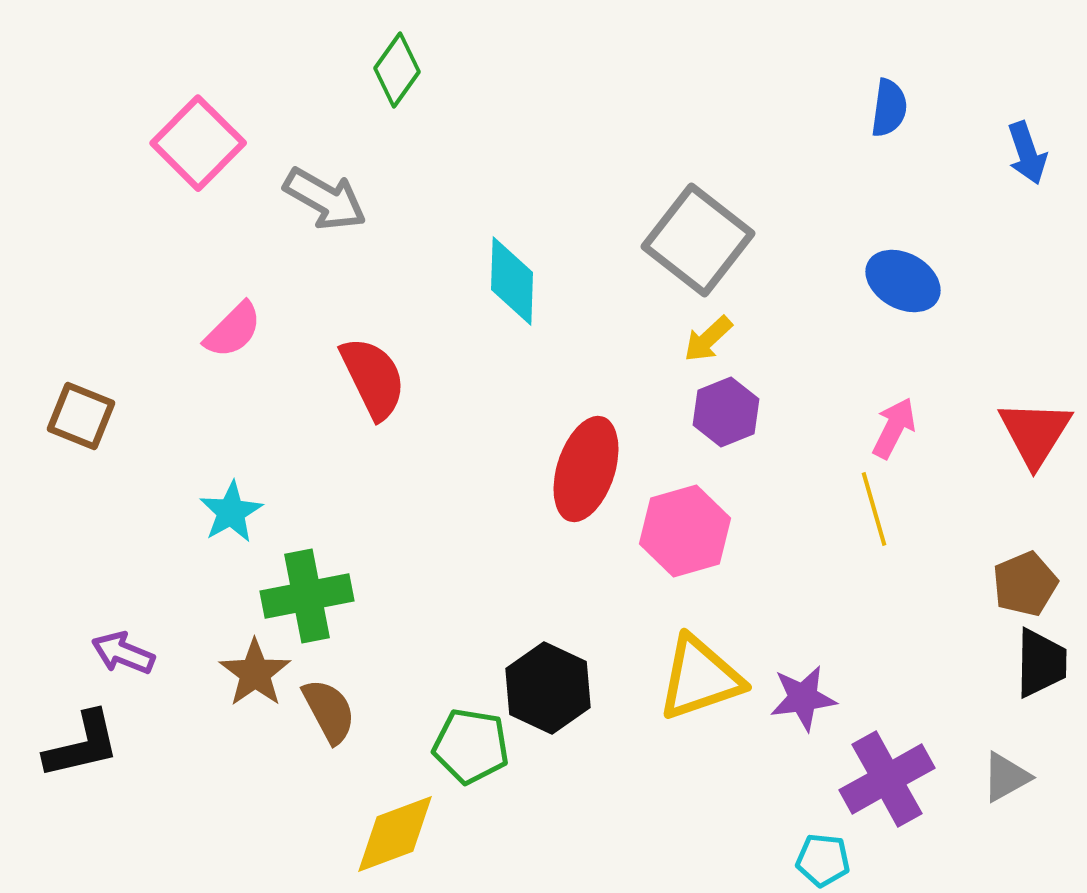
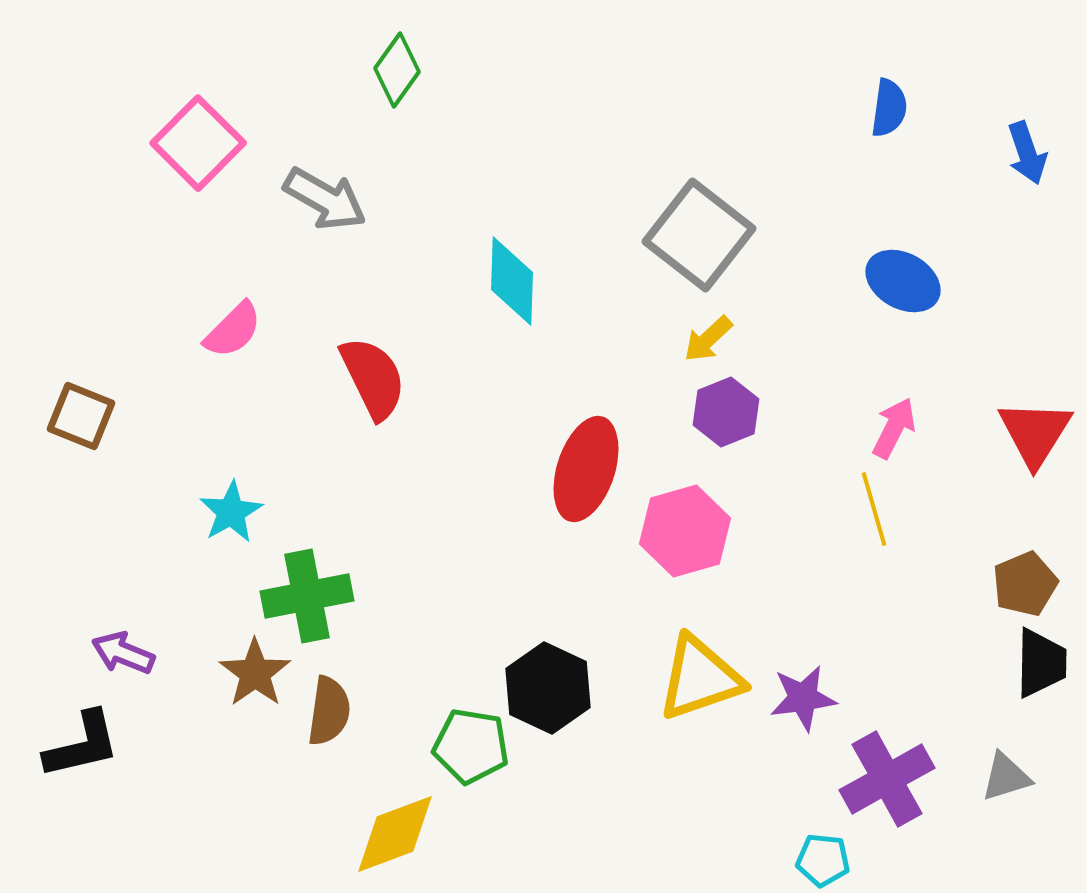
gray square: moved 1 px right, 5 px up
brown semicircle: rotated 36 degrees clockwise
gray triangle: rotated 12 degrees clockwise
